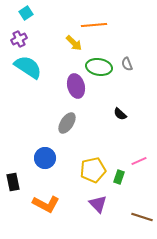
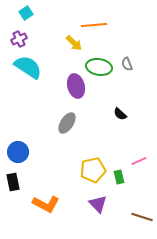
blue circle: moved 27 px left, 6 px up
green rectangle: rotated 32 degrees counterclockwise
